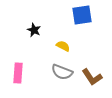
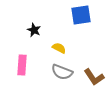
blue square: moved 1 px left
yellow semicircle: moved 4 px left, 2 px down
pink rectangle: moved 4 px right, 8 px up
brown L-shape: moved 2 px right
